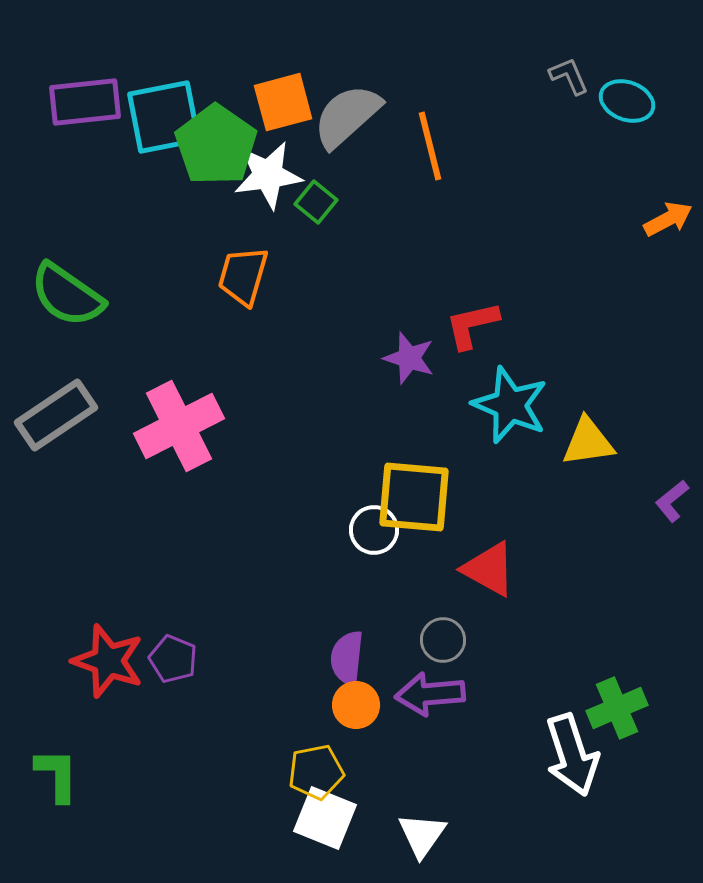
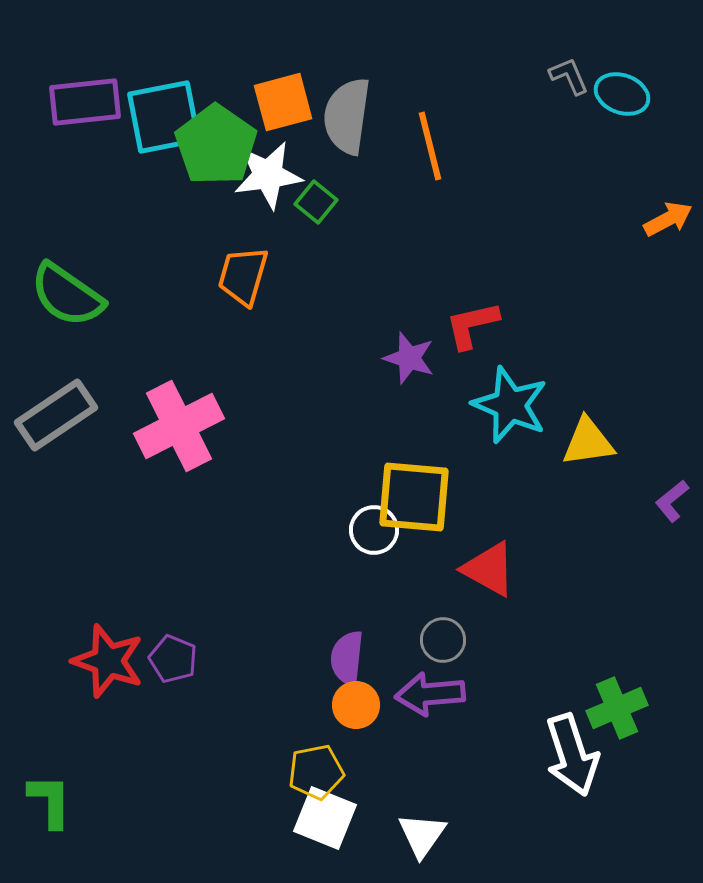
cyan ellipse: moved 5 px left, 7 px up
gray semicircle: rotated 40 degrees counterclockwise
green L-shape: moved 7 px left, 26 px down
